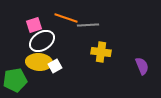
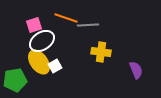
yellow ellipse: rotated 50 degrees clockwise
purple semicircle: moved 6 px left, 4 px down
